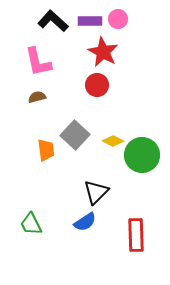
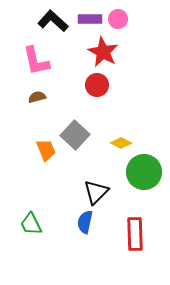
purple rectangle: moved 2 px up
pink L-shape: moved 2 px left, 1 px up
yellow diamond: moved 8 px right, 2 px down
orange trapezoid: rotated 15 degrees counterclockwise
green circle: moved 2 px right, 17 px down
blue semicircle: rotated 135 degrees clockwise
red rectangle: moved 1 px left, 1 px up
